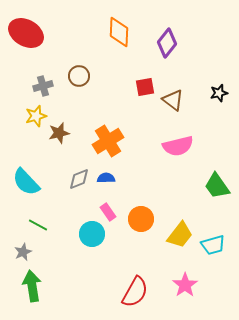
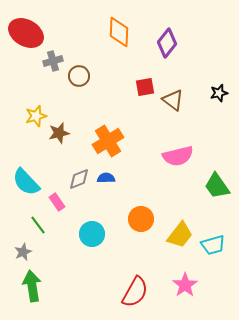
gray cross: moved 10 px right, 25 px up
pink semicircle: moved 10 px down
pink rectangle: moved 51 px left, 10 px up
green line: rotated 24 degrees clockwise
